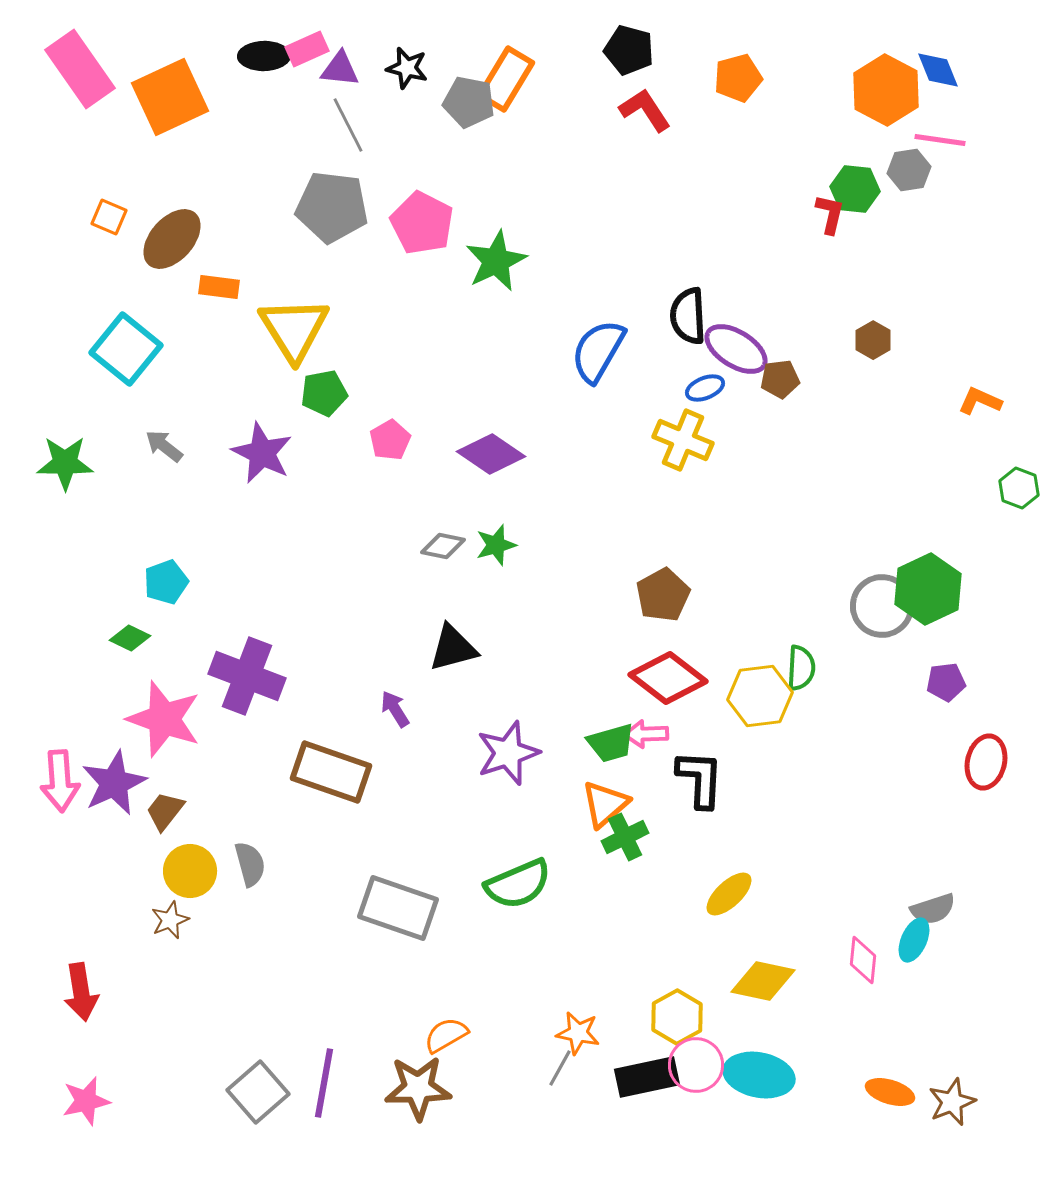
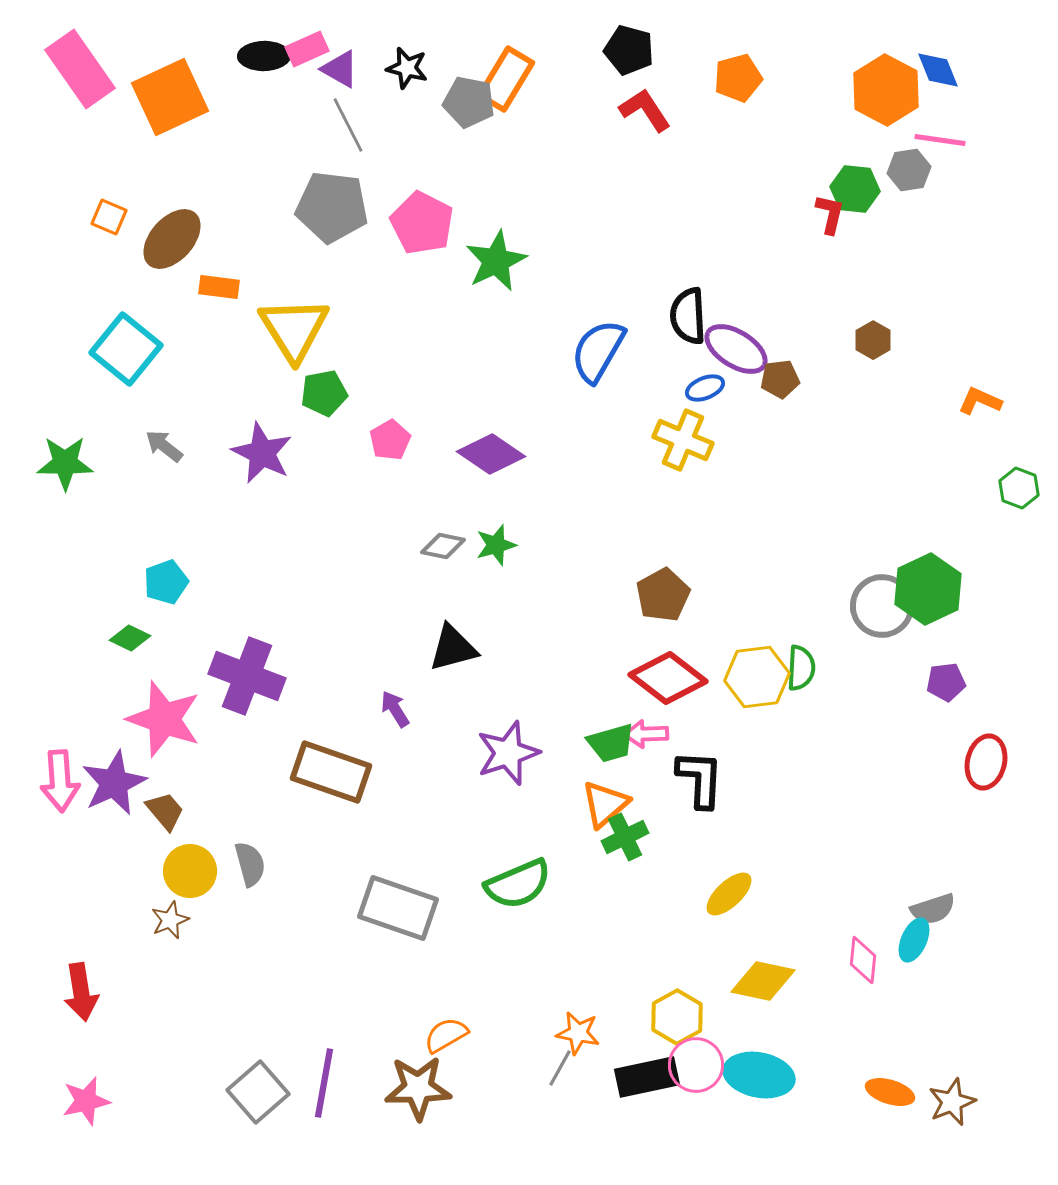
purple triangle at (340, 69): rotated 24 degrees clockwise
yellow hexagon at (760, 696): moved 3 px left, 19 px up
brown trapezoid at (165, 811): rotated 102 degrees clockwise
